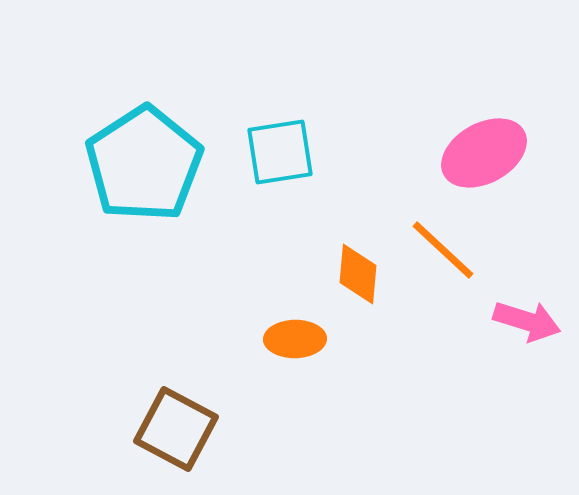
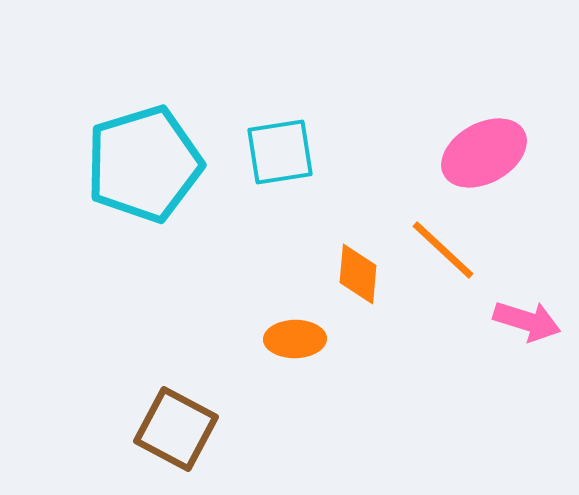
cyan pentagon: rotated 16 degrees clockwise
